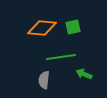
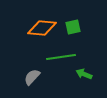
gray semicircle: moved 12 px left, 3 px up; rotated 36 degrees clockwise
